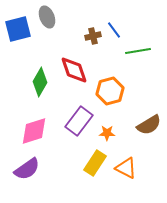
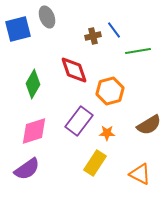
green diamond: moved 7 px left, 2 px down
orange triangle: moved 14 px right, 6 px down
